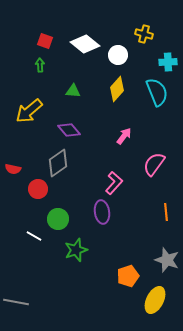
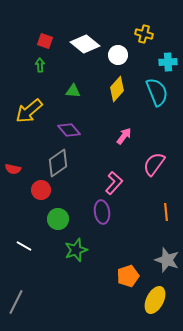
red circle: moved 3 px right, 1 px down
white line: moved 10 px left, 10 px down
gray line: rotated 75 degrees counterclockwise
